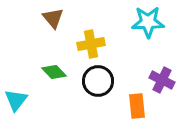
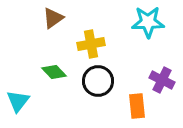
brown triangle: rotated 35 degrees clockwise
cyan triangle: moved 2 px right, 1 px down
